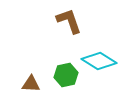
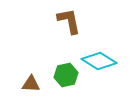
brown L-shape: rotated 8 degrees clockwise
